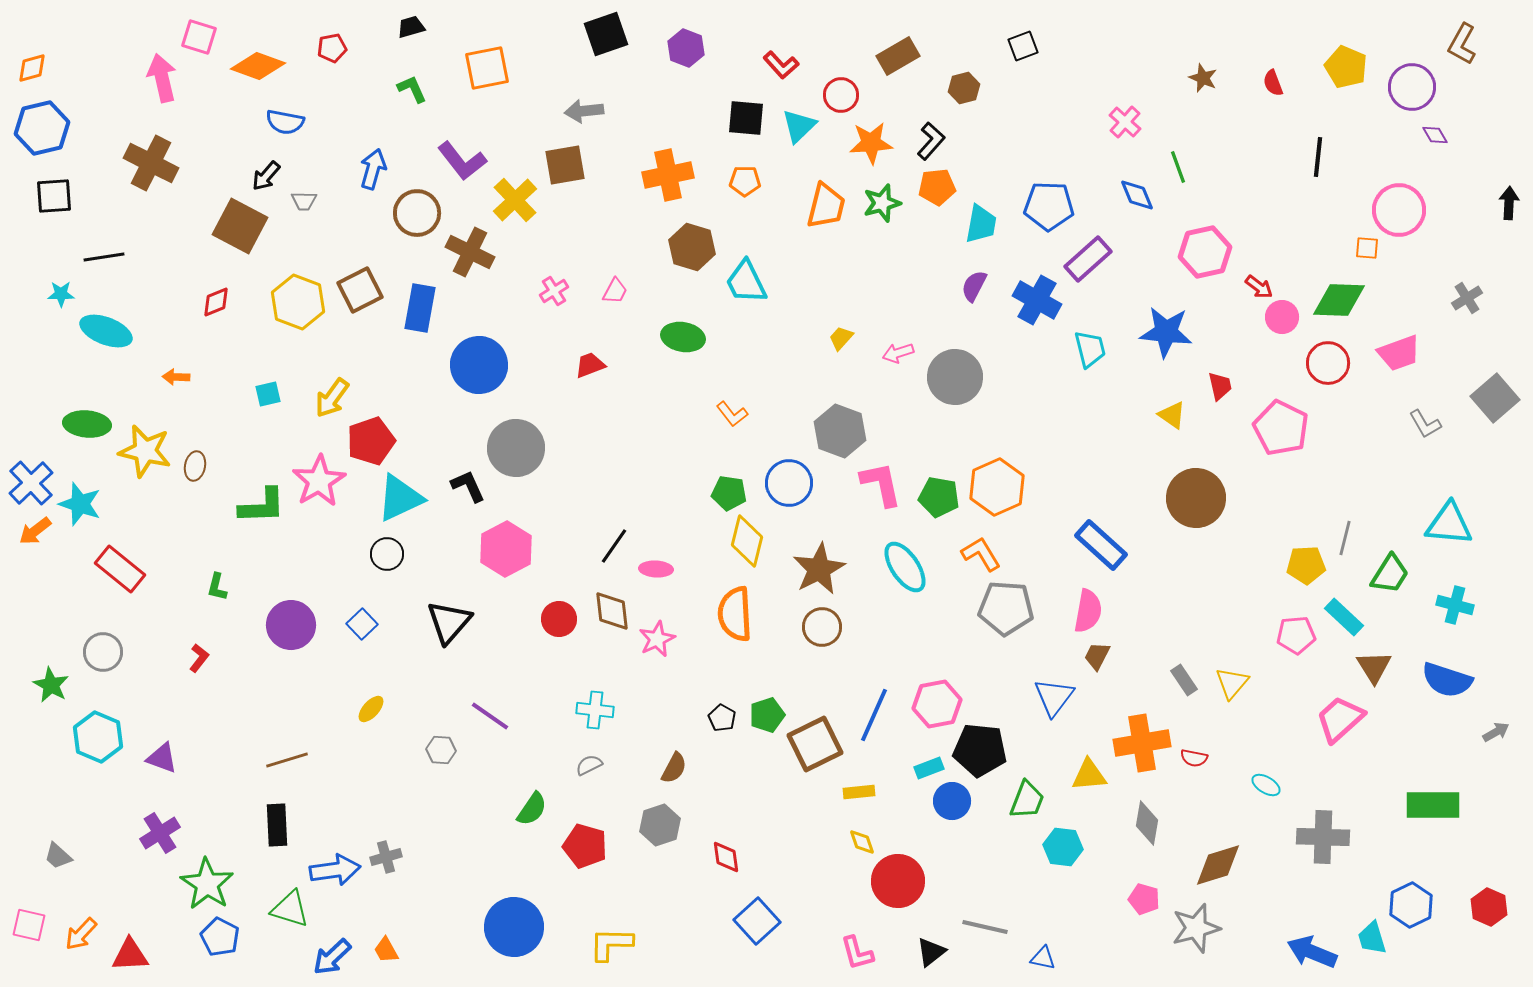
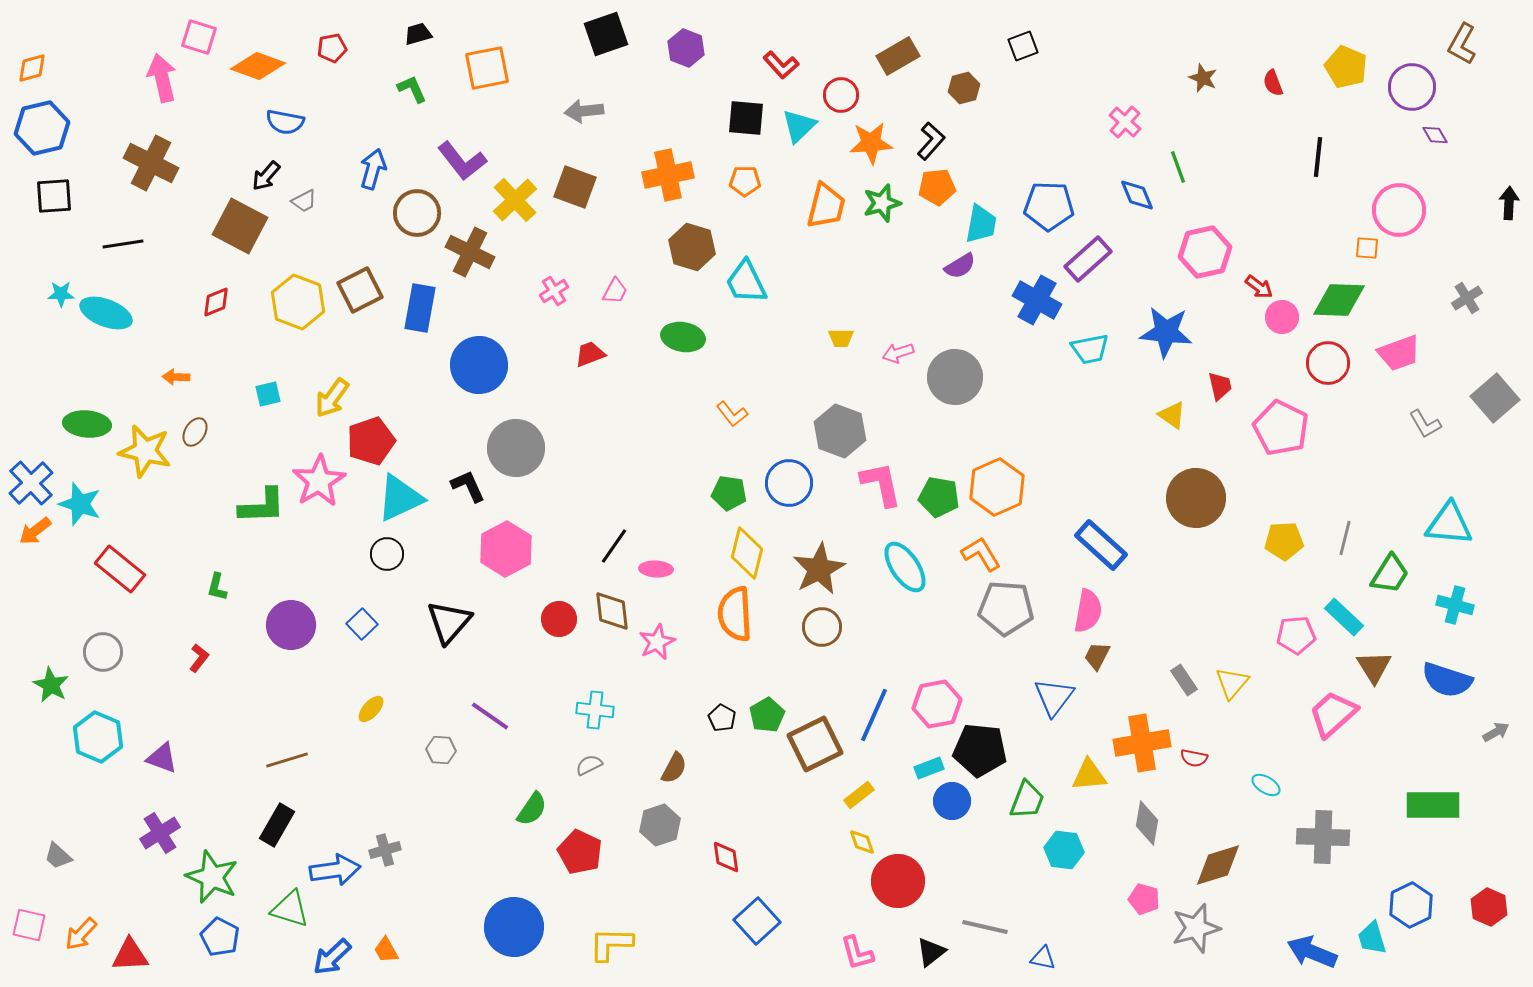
black trapezoid at (411, 27): moved 7 px right, 7 px down
brown square at (565, 165): moved 10 px right, 22 px down; rotated 30 degrees clockwise
gray trapezoid at (304, 201): rotated 28 degrees counterclockwise
black line at (104, 257): moved 19 px right, 13 px up
purple semicircle at (974, 286): moved 14 px left, 20 px up; rotated 148 degrees counterclockwise
cyan ellipse at (106, 331): moved 18 px up
yellow trapezoid at (841, 338): rotated 132 degrees counterclockwise
cyan trapezoid at (1090, 349): rotated 93 degrees clockwise
red trapezoid at (590, 365): moved 11 px up
brown ellipse at (195, 466): moved 34 px up; rotated 20 degrees clockwise
yellow diamond at (747, 541): moved 12 px down
yellow pentagon at (1306, 565): moved 22 px left, 24 px up
pink star at (657, 639): moved 3 px down
green pentagon at (767, 715): rotated 12 degrees counterclockwise
pink trapezoid at (1340, 719): moved 7 px left, 5 px up
yellow rectangle at (859, 792): moved 3 px down; rotated 32 degrees counterclockwise
black rectangle at (277, 825): rotated 33 degrees clockwise
red pentagon at (585, 846): moved 5 px left, 6 px down; rotated 9 degrees clockwise
cyan hexagon at (1063, 847): moved 1 px right, 3 px down
gray cross at (386, 857): moved 1 px left, 7 px up
green star at (207, 884): moved 5 px right, 7 px up; rotated 10 degrees counterclockwise
